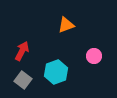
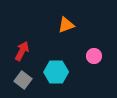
cyan hexagon: rotated 20 degrees clockwise
